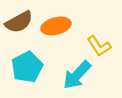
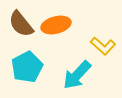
brown semicircle: moved 2 px right, 2 px down; rotated 80 degrees clockwise
orange ellipse: moved 1 px up
yellow L-shape: moved 4 px right; rotated 15 degrees counterclockwise
